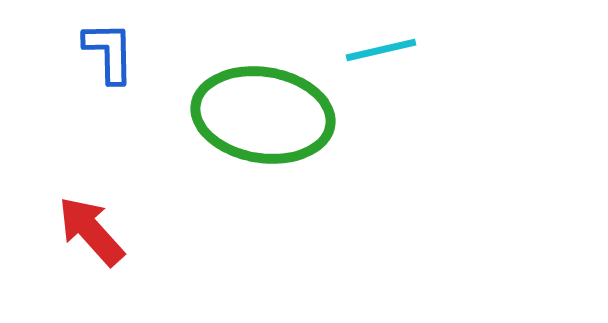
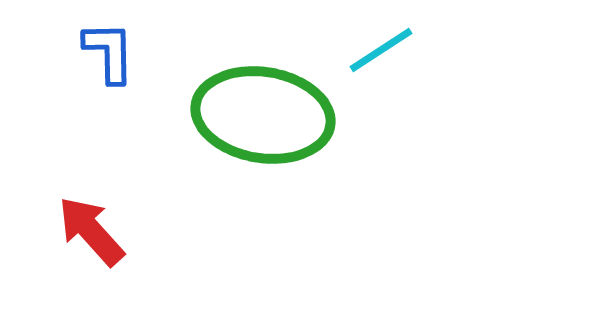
cyan line: rotated 20 degrees counterclockwise
